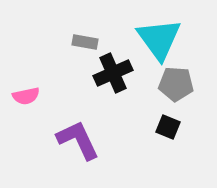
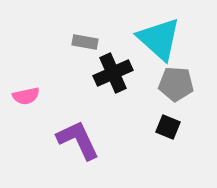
cyan triangle: rotated 12 degrees counterclockwise
